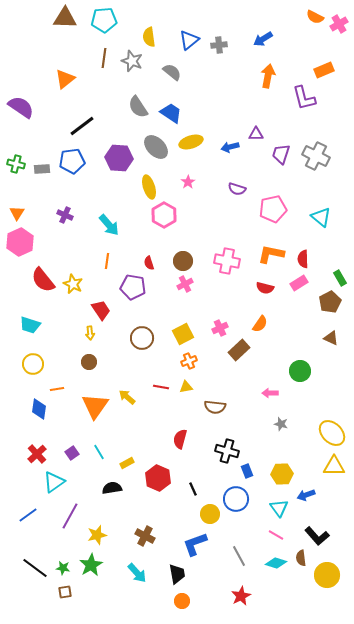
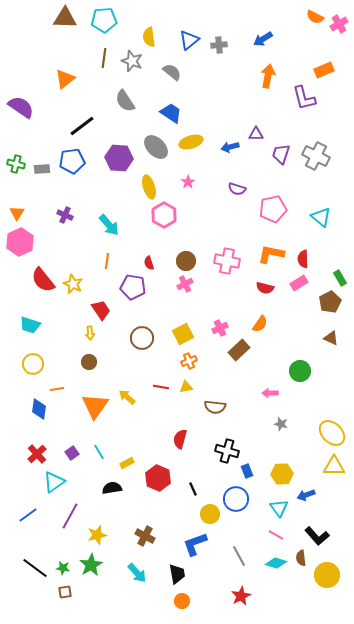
gray semicircle at (138, 107): moved 13 px left, 6 px up
brown circle at (183, 261): moved 3 px right
